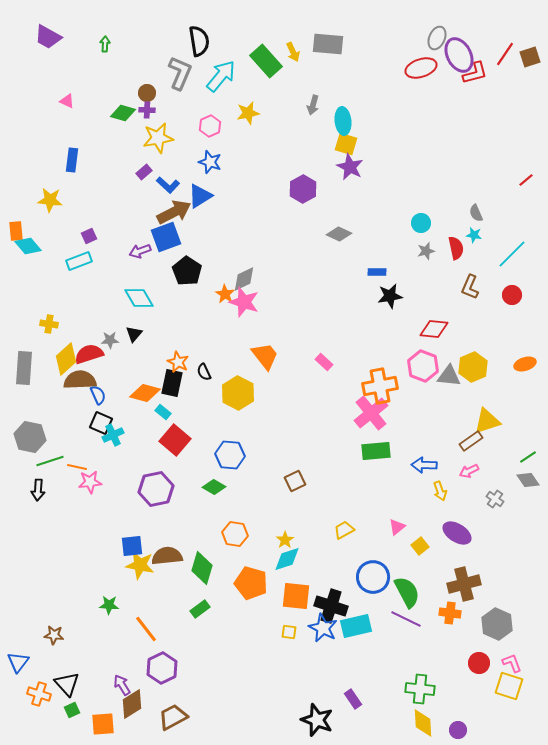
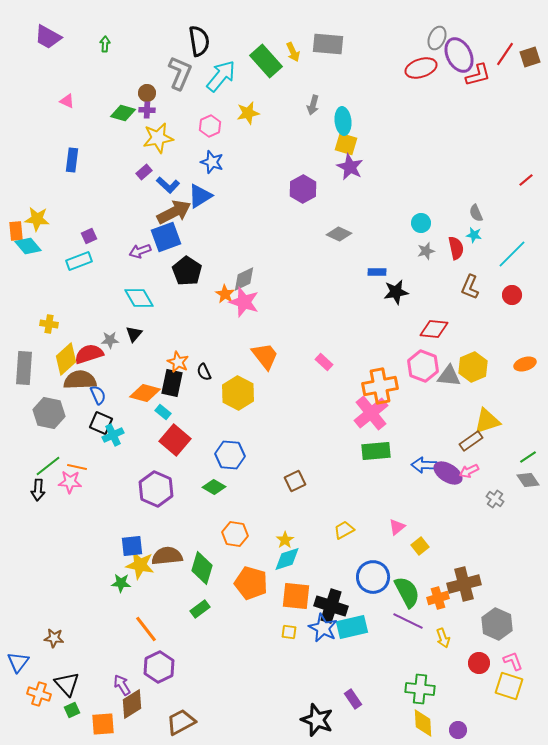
red L-shape at (475, 73): moved 3 px right, 2 px down
blue star at (210, 162): moved 2 px right
yellow star at (50, 200): moved 13 px left, 19 px down
black star at (390, 296): moved 6 px right, 4 px up
gray hexagon at (30, 437): moved 19 px right, 24 px up
green line at (50, 461): moved 2 px left, 5 px down; rotated 20 degrees counterclockwise
pink star at (90, 482): moved 20 px left; rotated 10 degrees clockwise
purple hexagon at (156, 489): rotated 24 degrees counterclockwise
yellow arrow at (440, 491): moved 3 px right, 147 px down
purple ellipse at (457, 533): moved 9 px left, 60 px up
green star at (109, 605): moved 12 px right, 22 px up
orange cross at (450, 613): moved 12 px left, 15 px up; rotated 25 degrees counterclockwise
purple line at (406, 619): moved 2 px right, 2 px down
cyan rectangle at (356, 626): moved 4 px left, 1 px down
brown star at (54, 635): moved 3 px down
pink L-shape at (512, 663): moved 1 px right, 2 px up
purple hexagon at (162, 668): moved 3 px left, 1 px up
brown trapezoid at (173, 717): moved 8 px right, 5 px down
